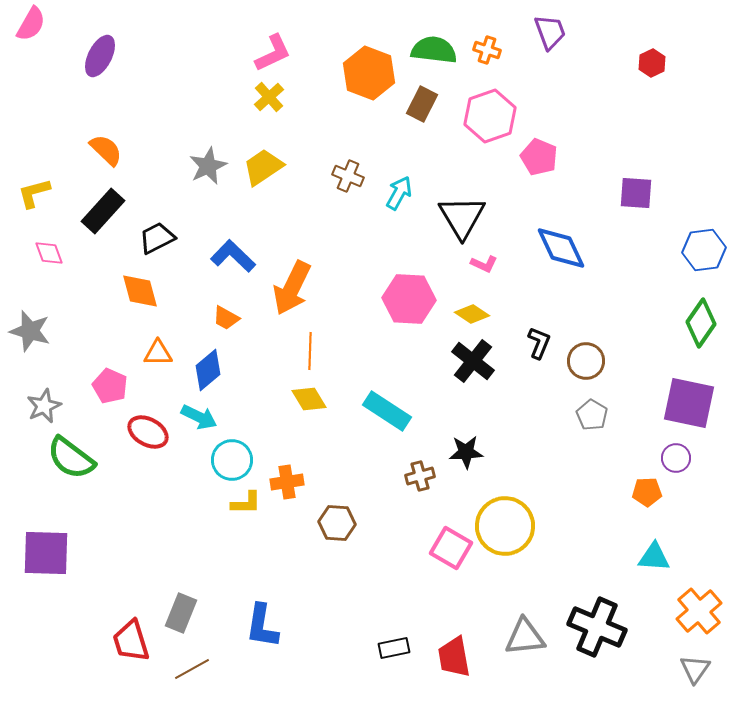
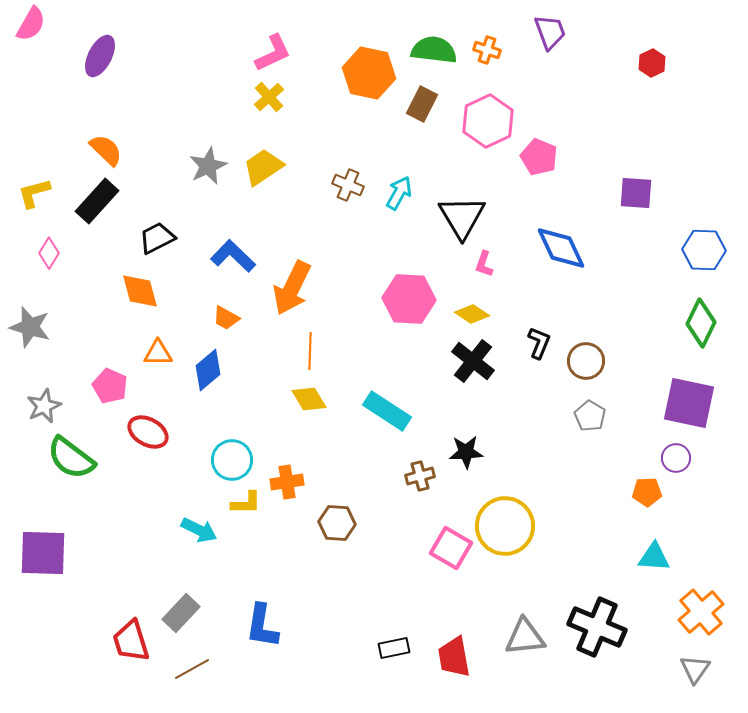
orange hexagon at (369, 73): rotated 9 degrees counterclockwise
pink hexagon at (490, 116): moved 2 px left, 5 px down; rotated 6 degrees counterclockwise
brown cross at (348, 176): moved 9 px down
black rectangle at (103, 211): moved 6 px left, 10 px up
blue hexagon at (704, 250): rotated 9 degrees clockwise
pink diamond at (49, 253): rotated 52 degrees clockwise
pink L-shape at (484, 264): rotated 84 degrees clockwise
green diamond at (701, 323): rotated 9 degrees counterclockwise
gray star at (30, 331): moved 4 px up
gray pentagon at (592, 415): moved 2 px left, 1 px down
cyan arrow at (199, 417): moved 113 px down
purple square at (46, 553): moved 3 px left
orange cross at (699, 611): moved 2 px right, 1 px down
gray rectangle at (181, 613): rotated 21 degrees clockwise
